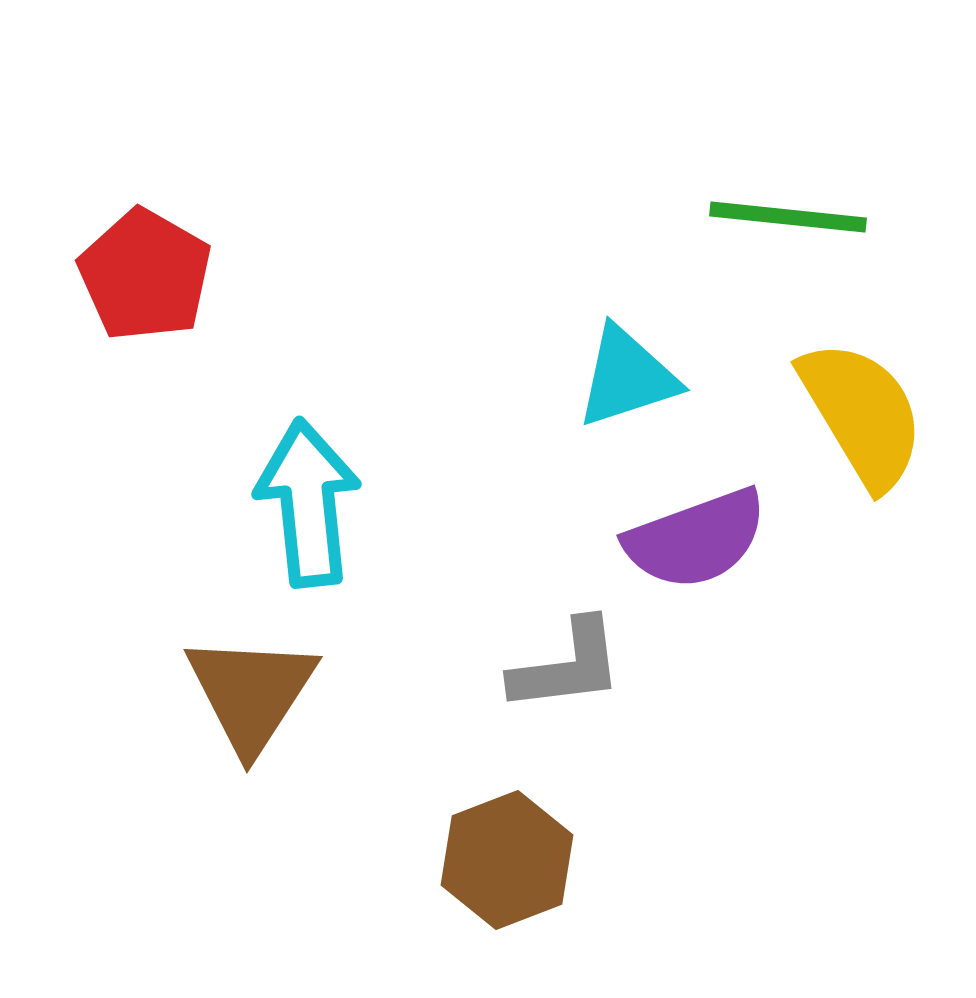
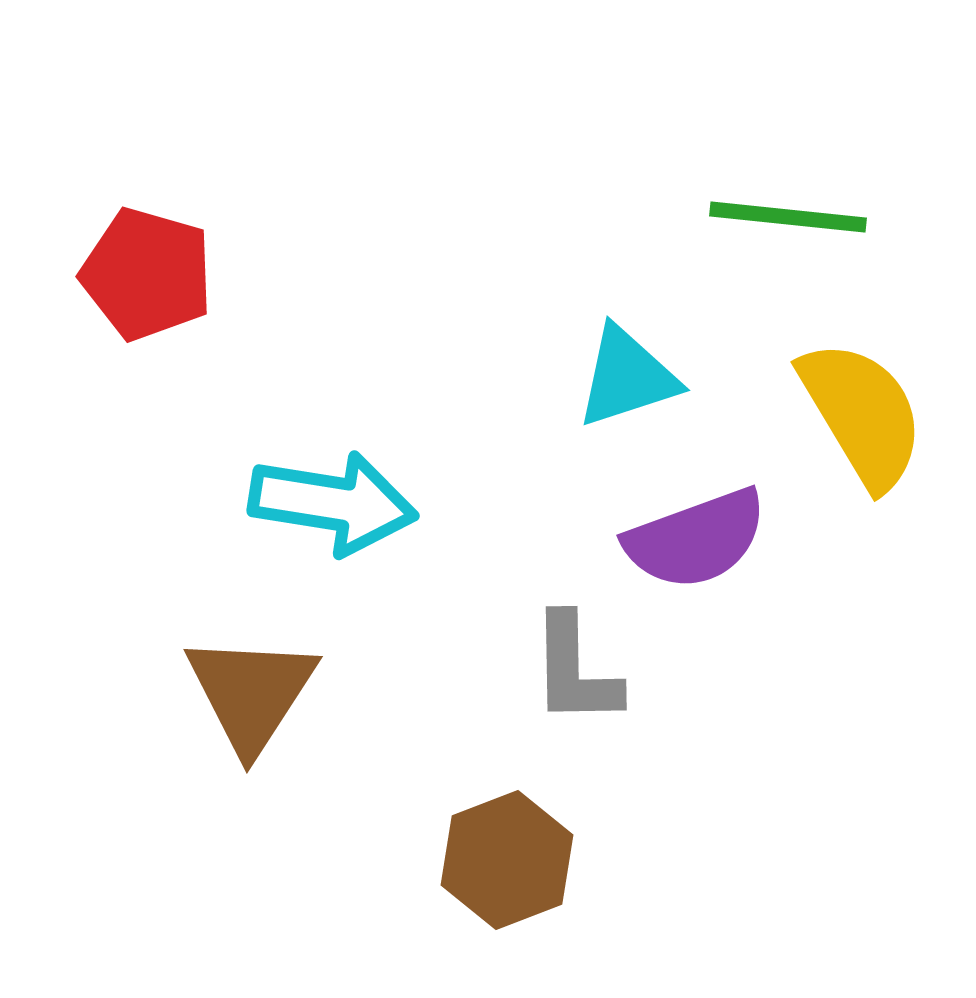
red pentagon: moved 2 px right, 1 px up; rotated 14 degrees counterclockwise
cyan arrow: moved 25 px right; rotated 105 degrees clockwise
gray L-shape: moved 8 px right, 4 px down; rotated 96 degrees clockwise
